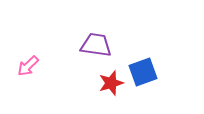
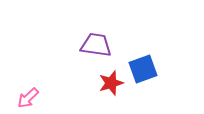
pink arrow: moved 32 px down
blue square: moved 3 px up
